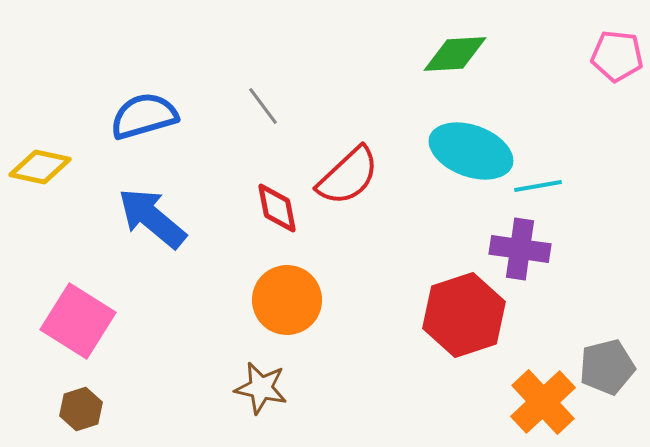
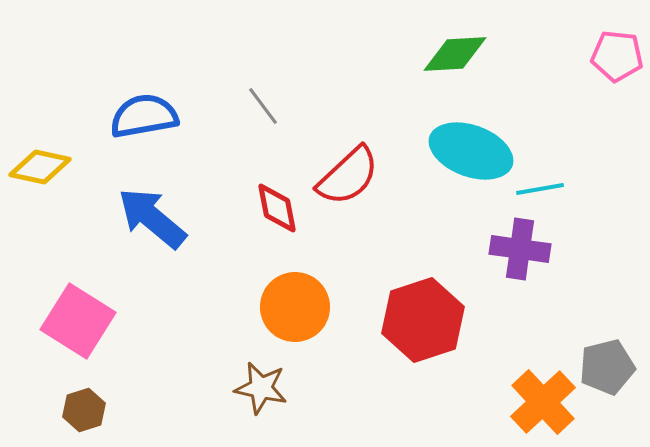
blue semicircle: rotated 6 degrees clockwise
cyan line: moved 2 px right, 3 px down
orange circle: moved 8 px right, 7 px down
red hexagon: moved 41 px left, 5 px down
brown hexagon: moved 3 px right, 1 px down
